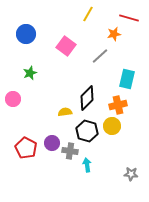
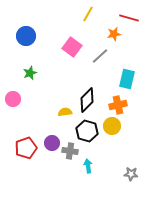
blue circle: moved 2 px down
pink square: moved 6 px right, 1 px down
black diamond: moved 2 px down
red pentagon: rotated 25 degrees clockwise
cyan arrow: moved 1 px right, 1 px down
